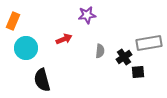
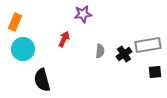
purple star: moved 4 px left, 1 px up
orange rectangle: moved 2 px right, 1 px down
red arrow: rotated 42 degrees counterclockwise
gray rectangle: moved 1 px left, 2 px down
cyan circle: moved 3 px left, 1 px down
black cross: moved 3 px up
black square: moved 17 px right
